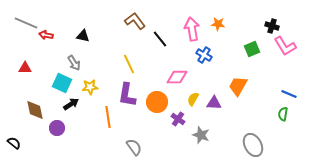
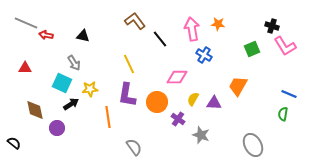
yellow star: moved 2 px down
